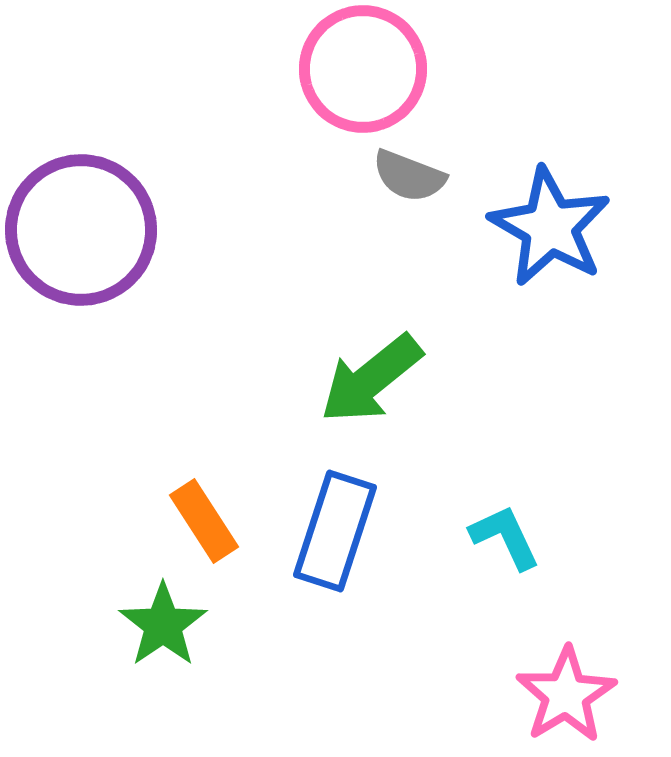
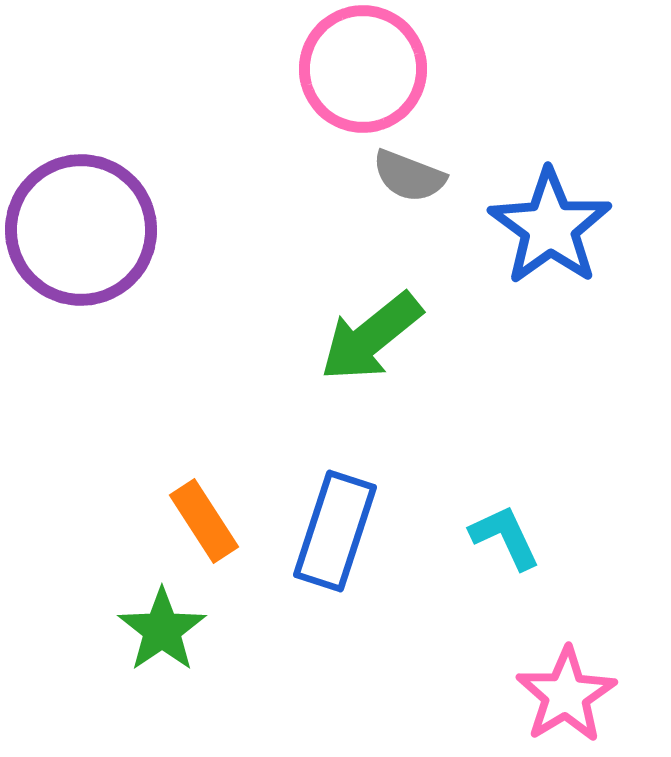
blue star: rotated 6 degrees clockwise
green arrow: moved 42 px up
green star: moved 1 px left, 5 px down
